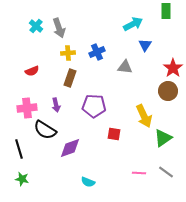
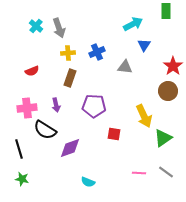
blue triangle: moved 1 px left
red star: moved 2 px up
